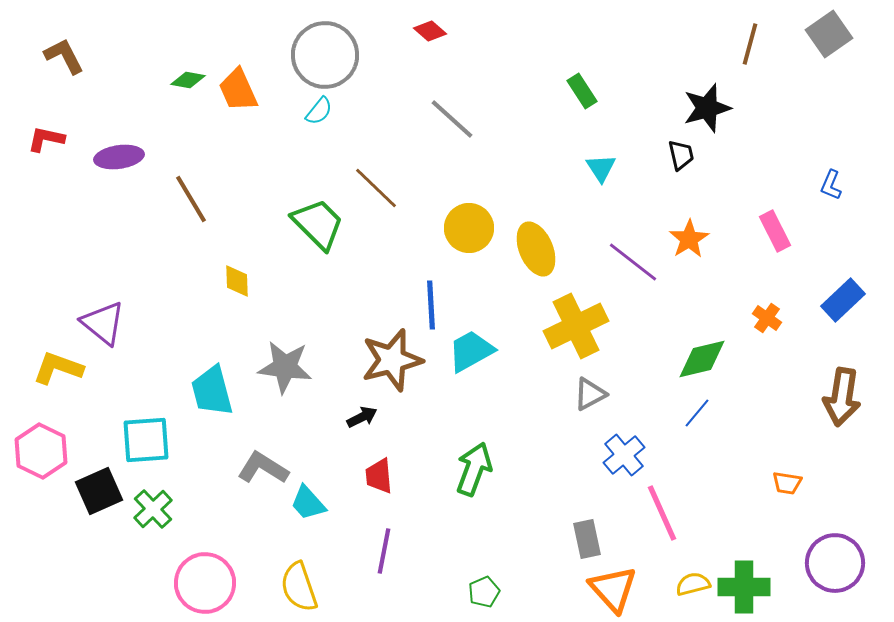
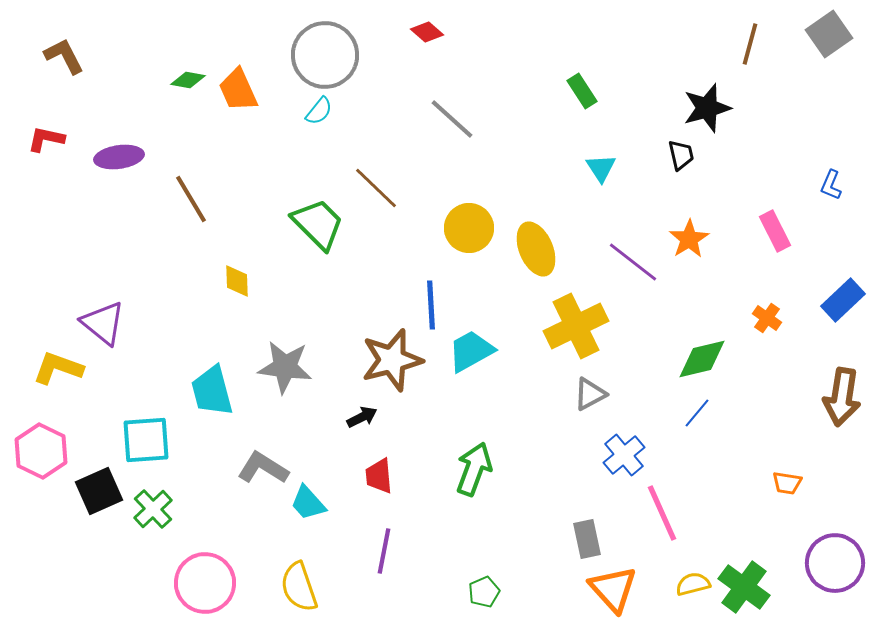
red diamond at (430, 31): moved 3 px left, 1 px down
green cross at (744, 587): rotated 36 degrees clockwise
